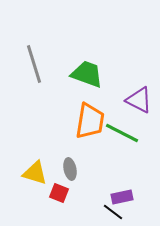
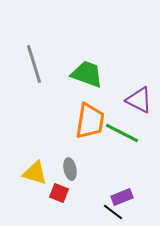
purple rectangle: rotated 10 degrees counterclockwise
